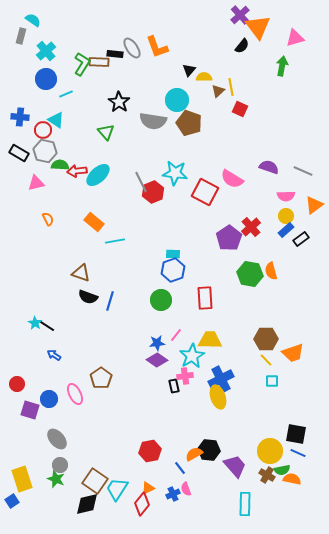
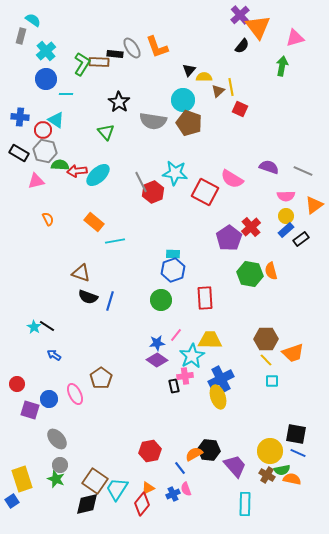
cyan line at (66, 94): rotated 24 degrees clockwise
cyan circle at (177, 100): moved 6 px right
pink triangle at (36, 183): moved 2 px up
cyan star at (35, 323): moved 1 px left, 4 px down
